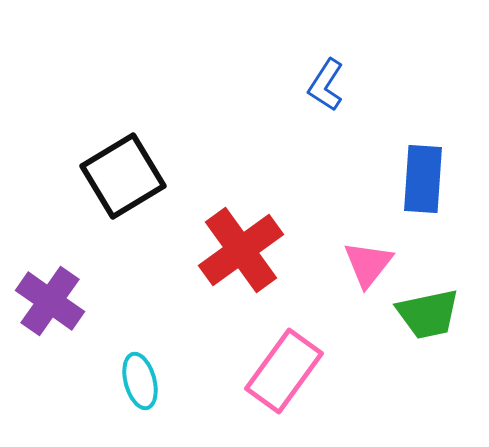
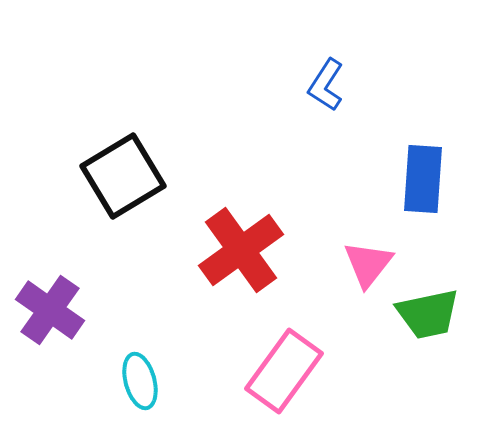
purple cross: moved 9 px down
